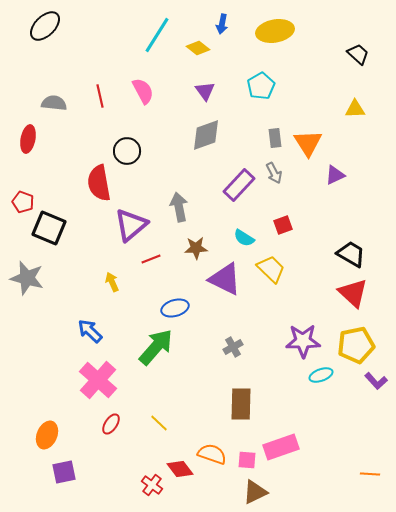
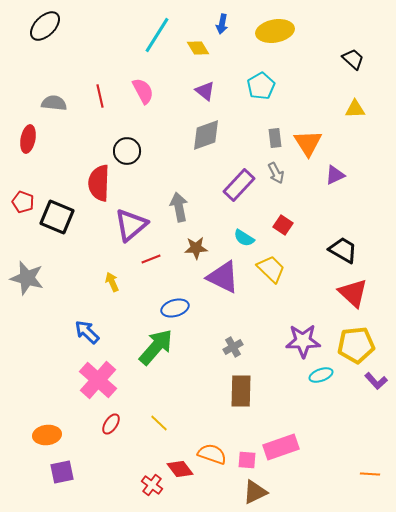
yellow diamond at (198, 48): rotated 20 degrees clockwise
black trapezoid at (358, 54): moved 5 px left, 5 px down
purple triangle at (205, 91): rotated 15 degrees counterclockwise
gray arrow at (274, 173): moved 2 px right
red semicircle at (99, 183): rotated 12 degrees clockwise
red square at (283, 225): rotated 36 degrees counterclockwise
black square at (49, 228): moved 8 px right, 11 px up
black trapezoid at (351, 254): moved 8 px left, 4 px up
purple triangle at (225, 279): moved 2 px left, 2 px up
blue arrow at (90, 331): moved 3 px left, 1 px down
yellow pentagon at (356, 345): rotated 6 degrees clockwise
brown rectangle at (241, 404): moved 13 px up
orange ellipse at (47, 435): rotated 60 degrees clockwise
purple square at (64, 472): moved 2 px left
